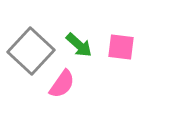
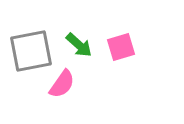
pink square: rotated 24 degrees counterclockwise
gray square: rotated 36 degrees clockwise
